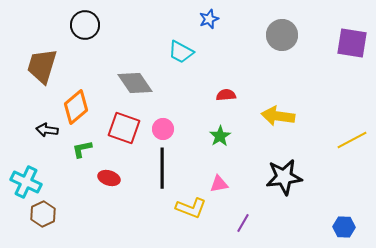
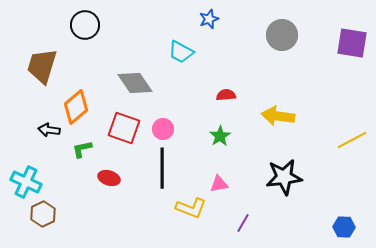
black arrow: moved 2 px right
